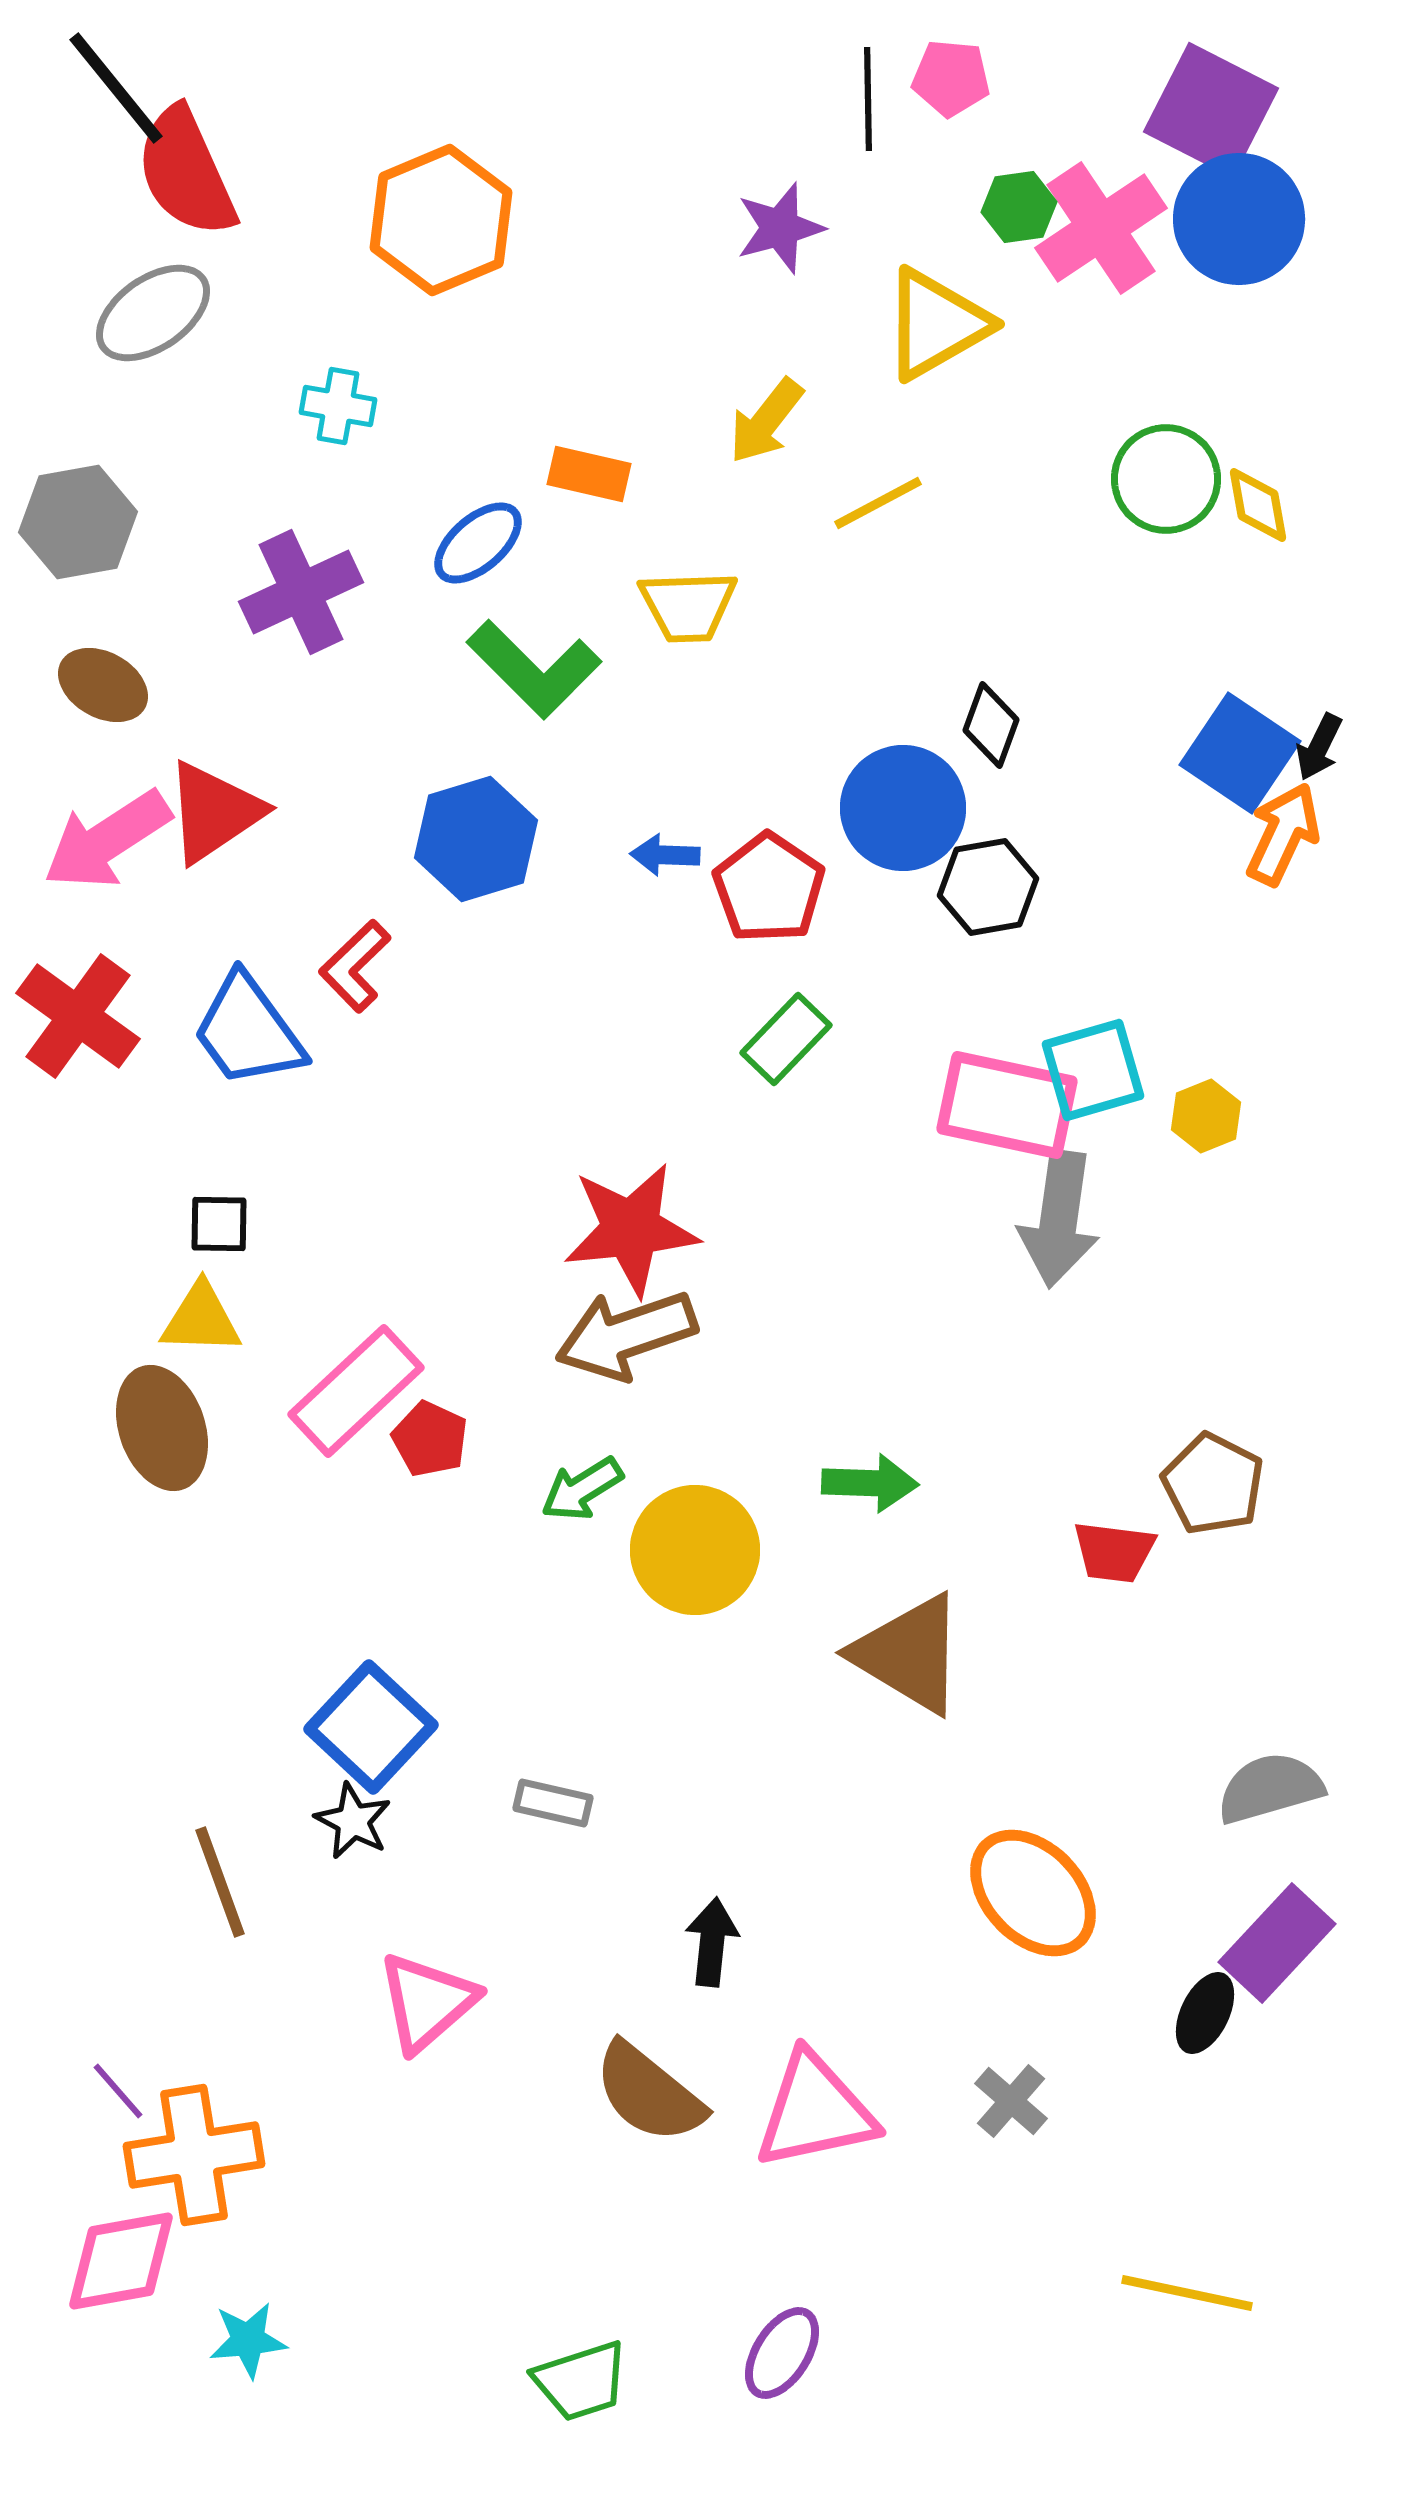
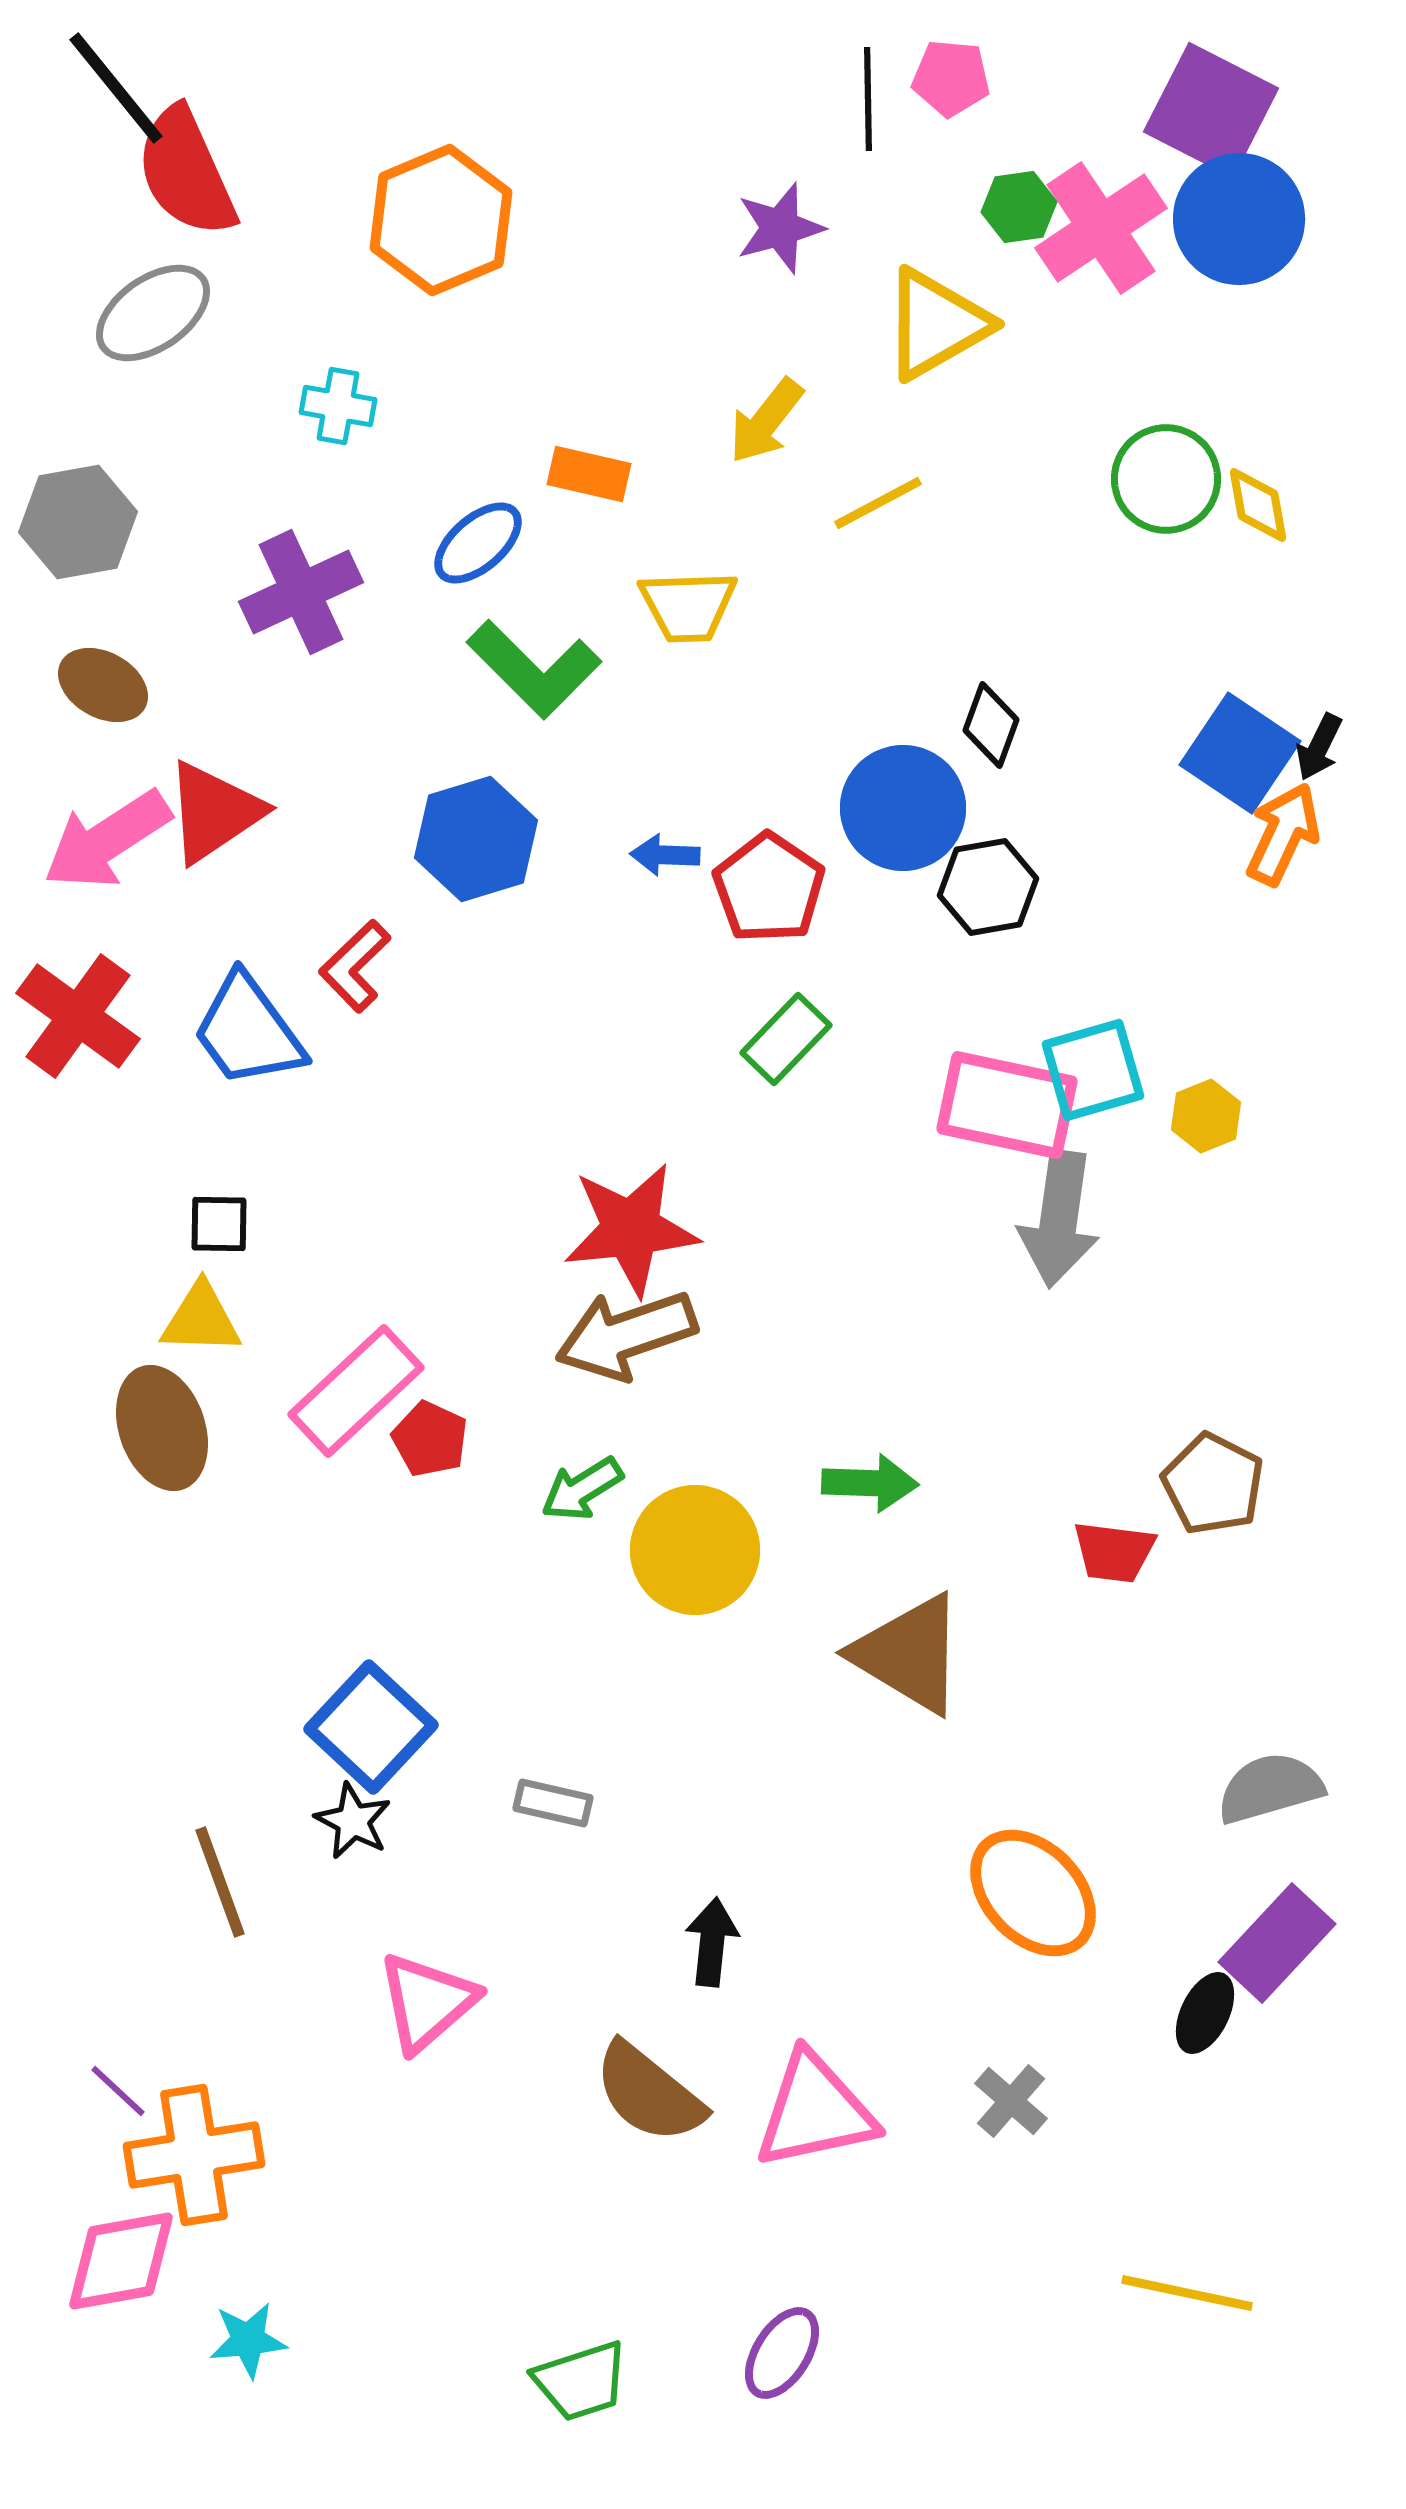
purple line at (118, 2091): rotated 6 degrees counterclockwise
